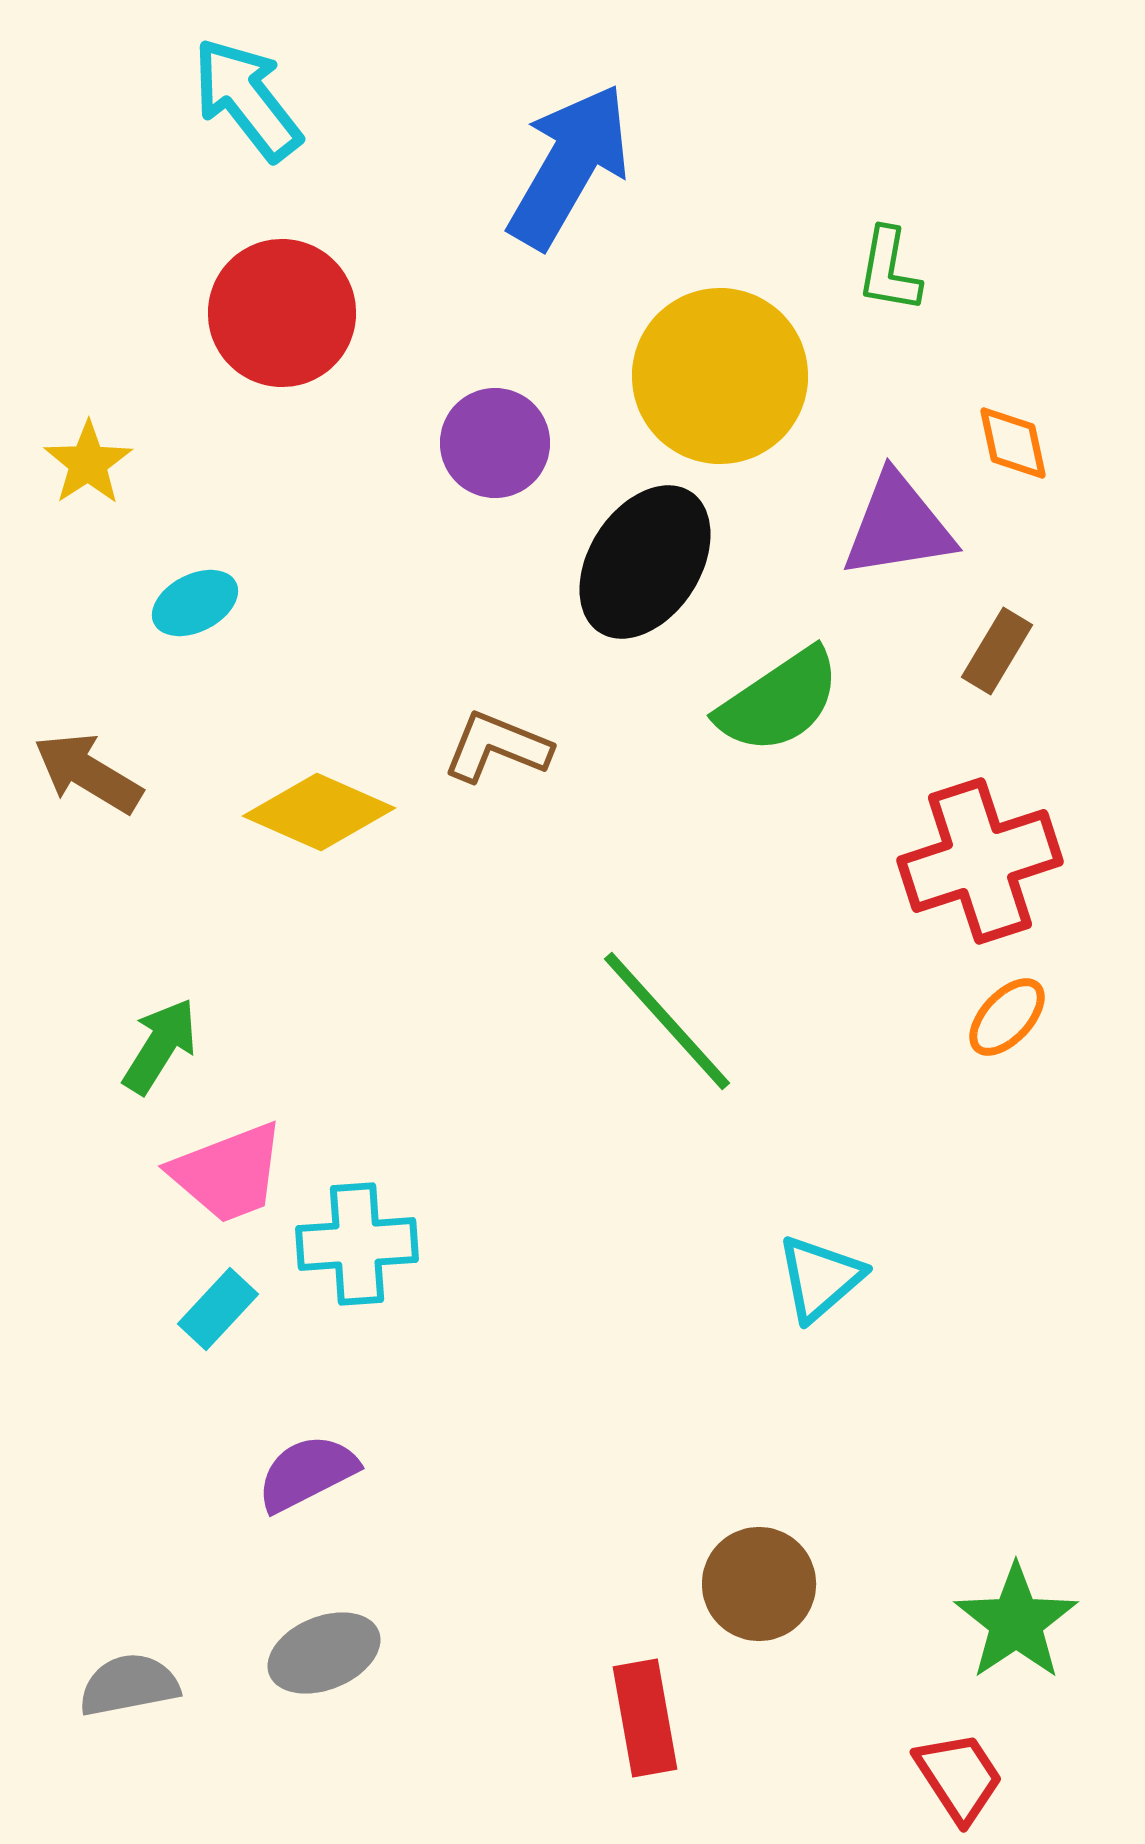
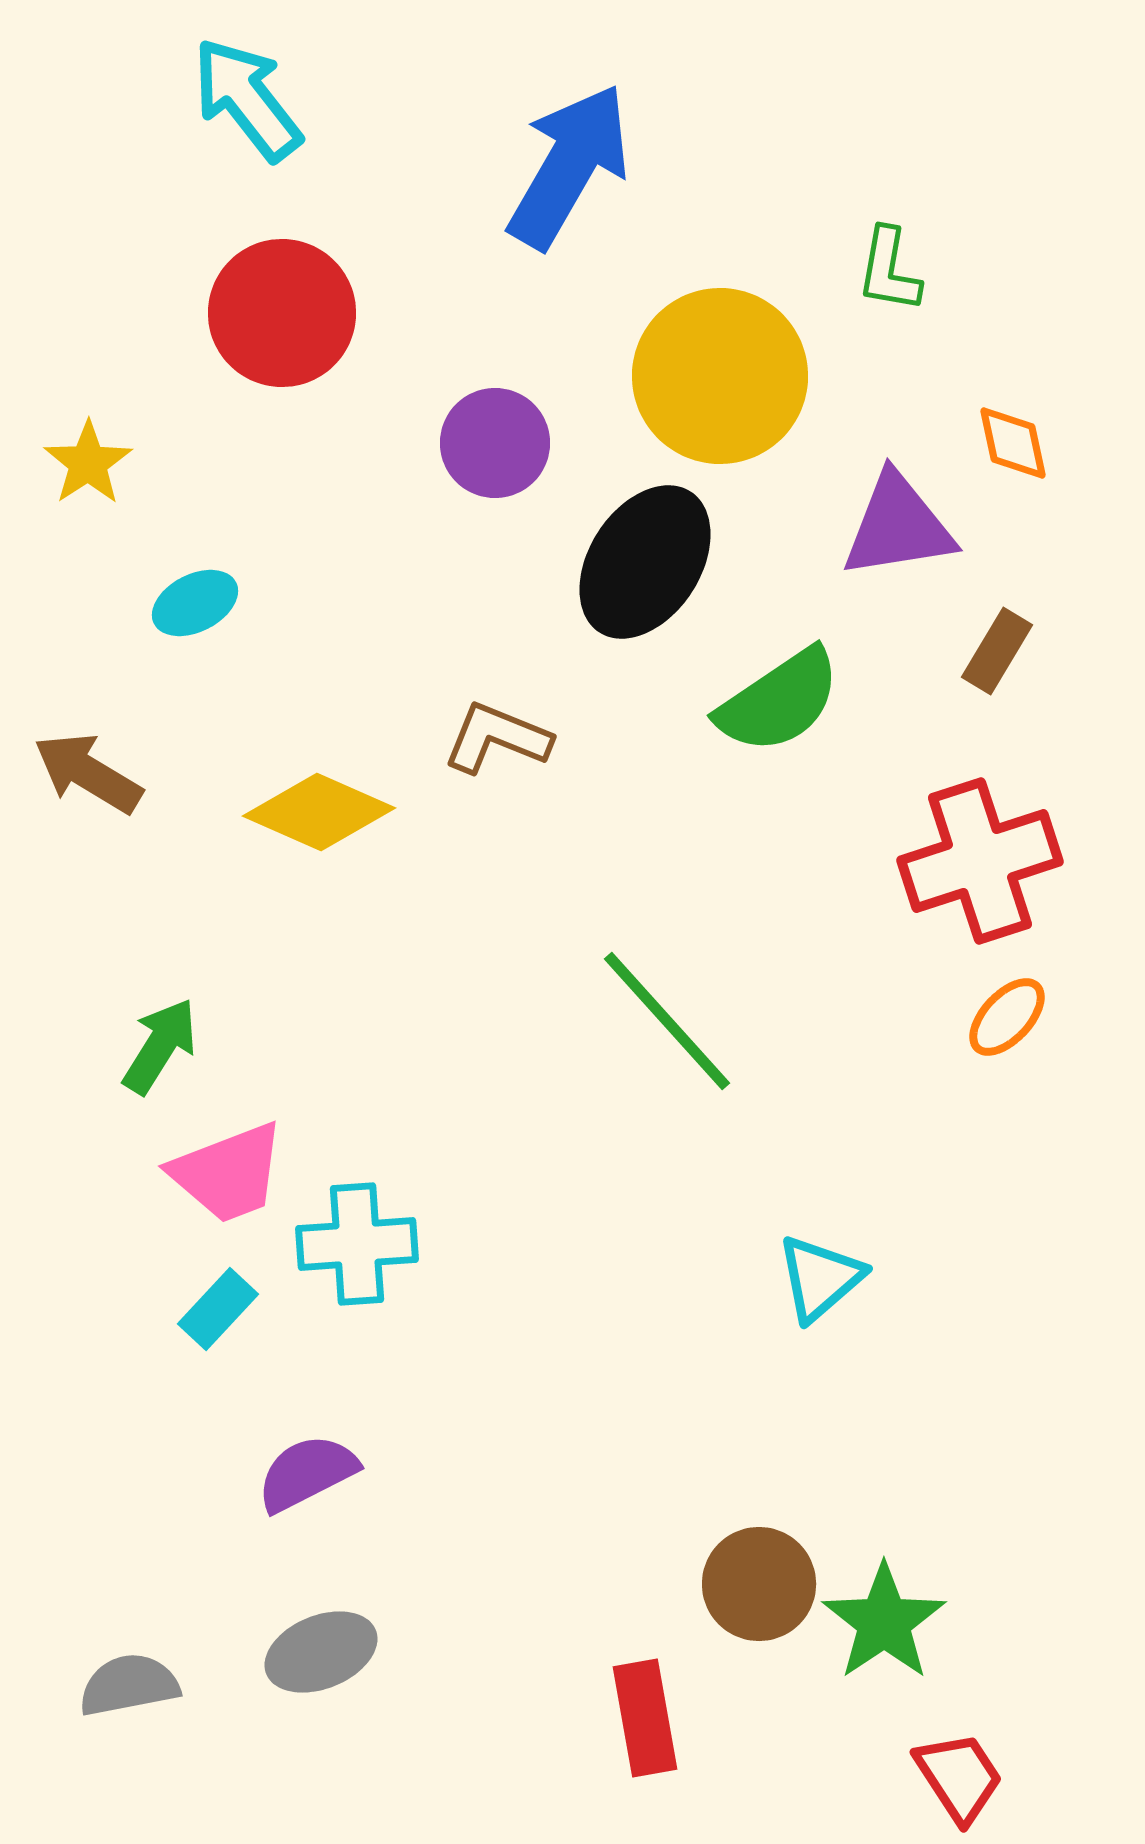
brown L-shape: moved 9 px up
green star: moved 132 px left
gray ellipse: moved 3 px left, 1 px up
